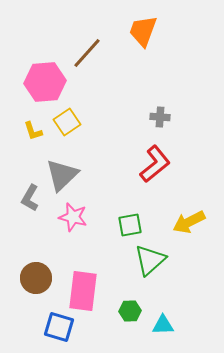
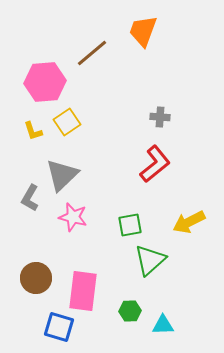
brown line: moved 5 px right; rotated 8 degrees clockwise
